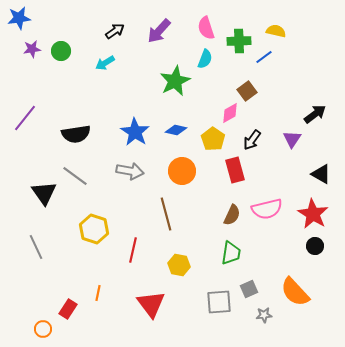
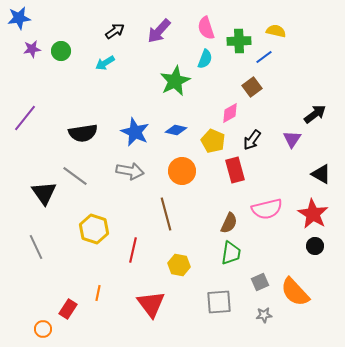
brown square at (247, 91): moved 5 px right, 4 px up
blue star at (135, 132): rotated 8 degrees counterclockwise
black semicircle at (76, 134): moved 7 px right, 1 px up
yellow pentagon at (213, 139): moved 2 px down; rotated 10 degrees counterclockwise
brown semicircle at (232, 215): moved 3 px left, 8 px down
gray square at (249, 289): moved 11 px right, 7 px up
